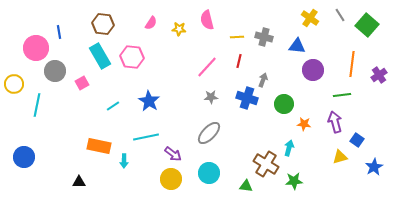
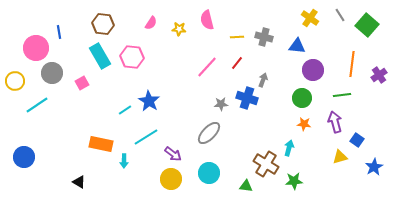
red line at (239, 61): moved 2 px left, 2 px down; rotated 24 degrees clockwise
gray circle at (55, 71): moved 3 px left, 2 px down
yellow circle at (14, 84): moved 1 px right, 3 px up
gray star at (211, 97): moved 10 px right, 7 px down
green circle at (284, 104): moved 18 px right, 6 px up
cyan line at (37, 105): rotated 45 degrees clockwise
cyan line at (113, 106): moved 12 px right, 4 px down
cyan line at (146, 137): rotated 20 degrees counterclockwise
orange rectangle at (99, 146): moved 2 px right, 2 px up
black triangle at (79, 182): rotated 32 degrees clockwise
